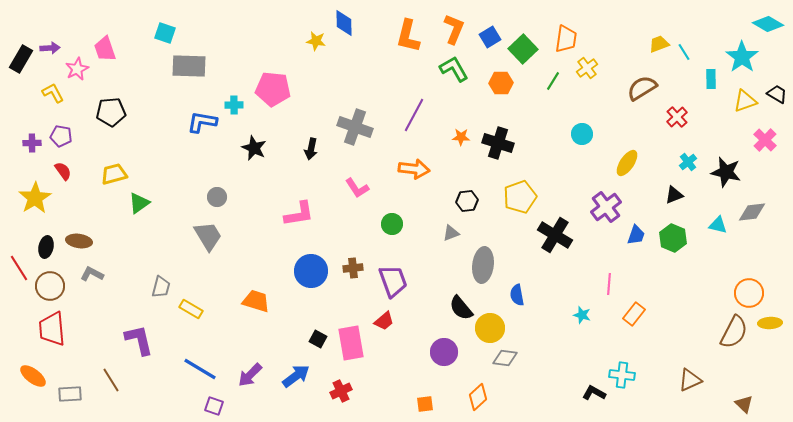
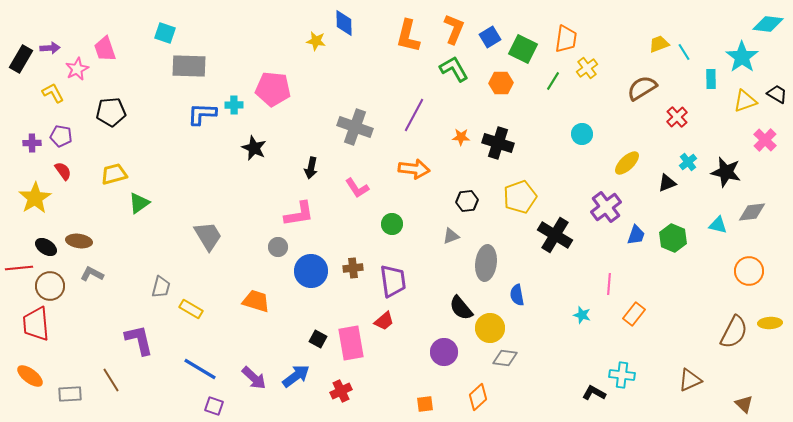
cyan diamond at (768, 24): rotated 24 degrees counterclockwise
green square at (523, 49): rotated 20 degrees counterclockwise
blue L-shape at (202, 122): moved 8 px up; rotated 8 degrees counterclockwise
black arrow at (311, 149): moved 19 px down
yellow ellipse at (627, 163): rotated 12 degrees clockwise
black triangle at (674, 195): moved 7 px left, 12 px up
gray circle at (217, 197): moved 61 px right, 50 px down
gray triangle at (451, 233): moved 3 px down
black ellipse at (46, 247): rotated 70 degrees counterclockwise
gray ellipse at (483, 265): moved 3 px right, 2 px up
red line at (19, 268): rotated 64 degrees counterclockwise
purple trapezoid at (393, 281): rotated 12 degrees clockwise
orange circle at (749, 293): moved 22 px up
red trapezoid at (52, 329): moved 16 px left, 5 px up
purple arrow at (250, 375): moved 4 px right, 3 px down; rotated 92 degrees counterclockwise
orange ellipse at (33, 376): moved 3 px left
